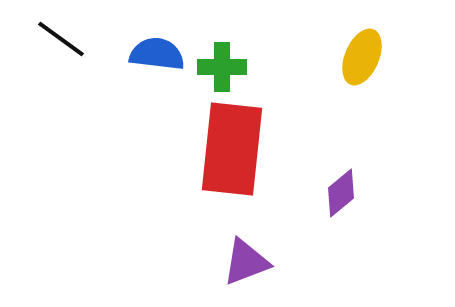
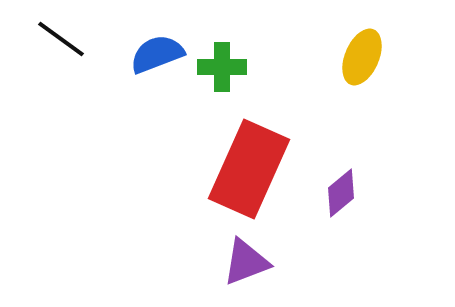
blue semicircle: rotated 28 degrees counterclockwise
red rectangle: moved 17 px right, 20 px down; rotated 18 degrees clockwise
